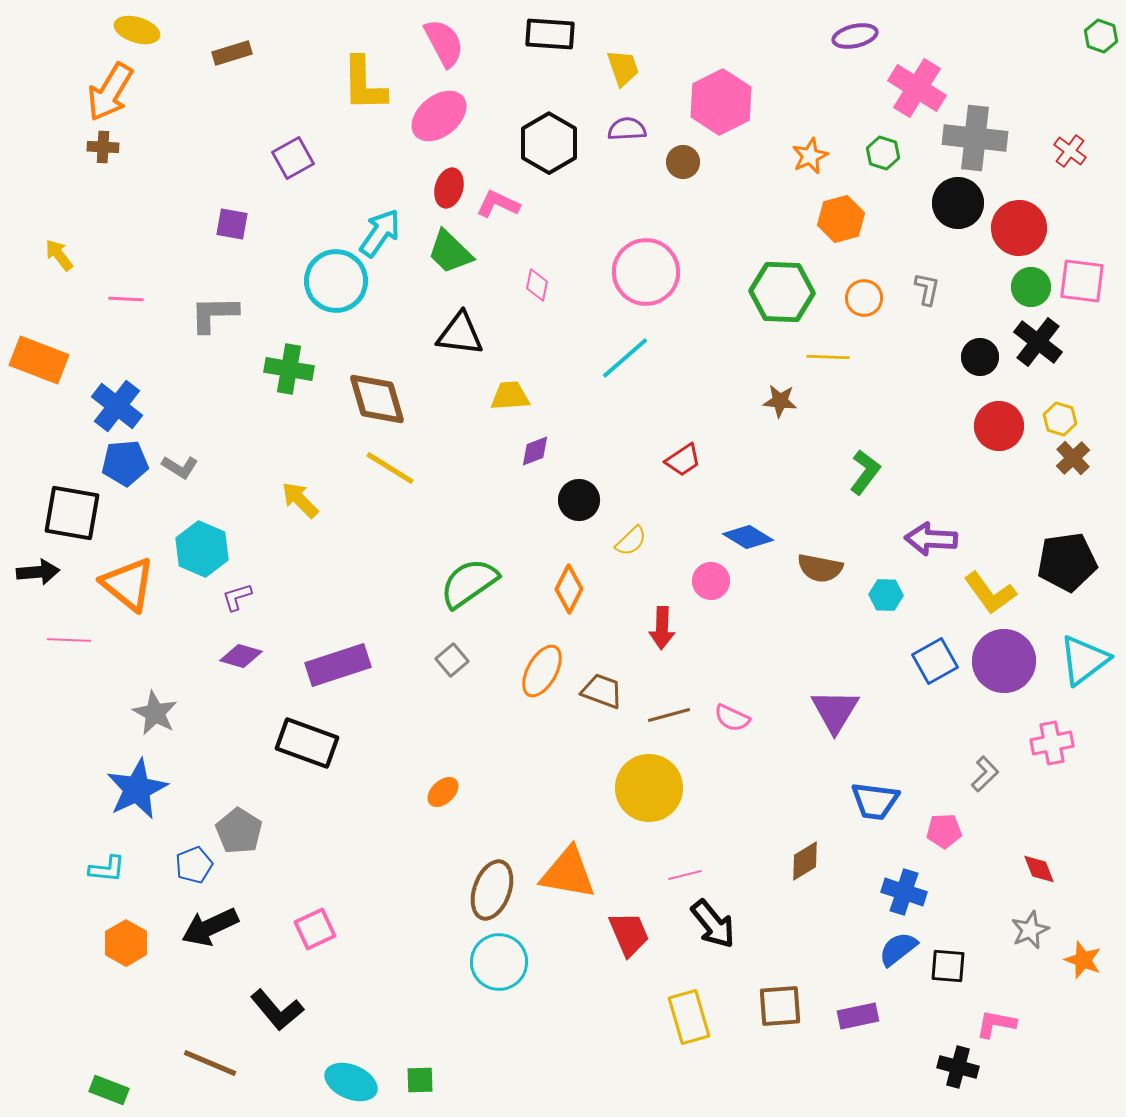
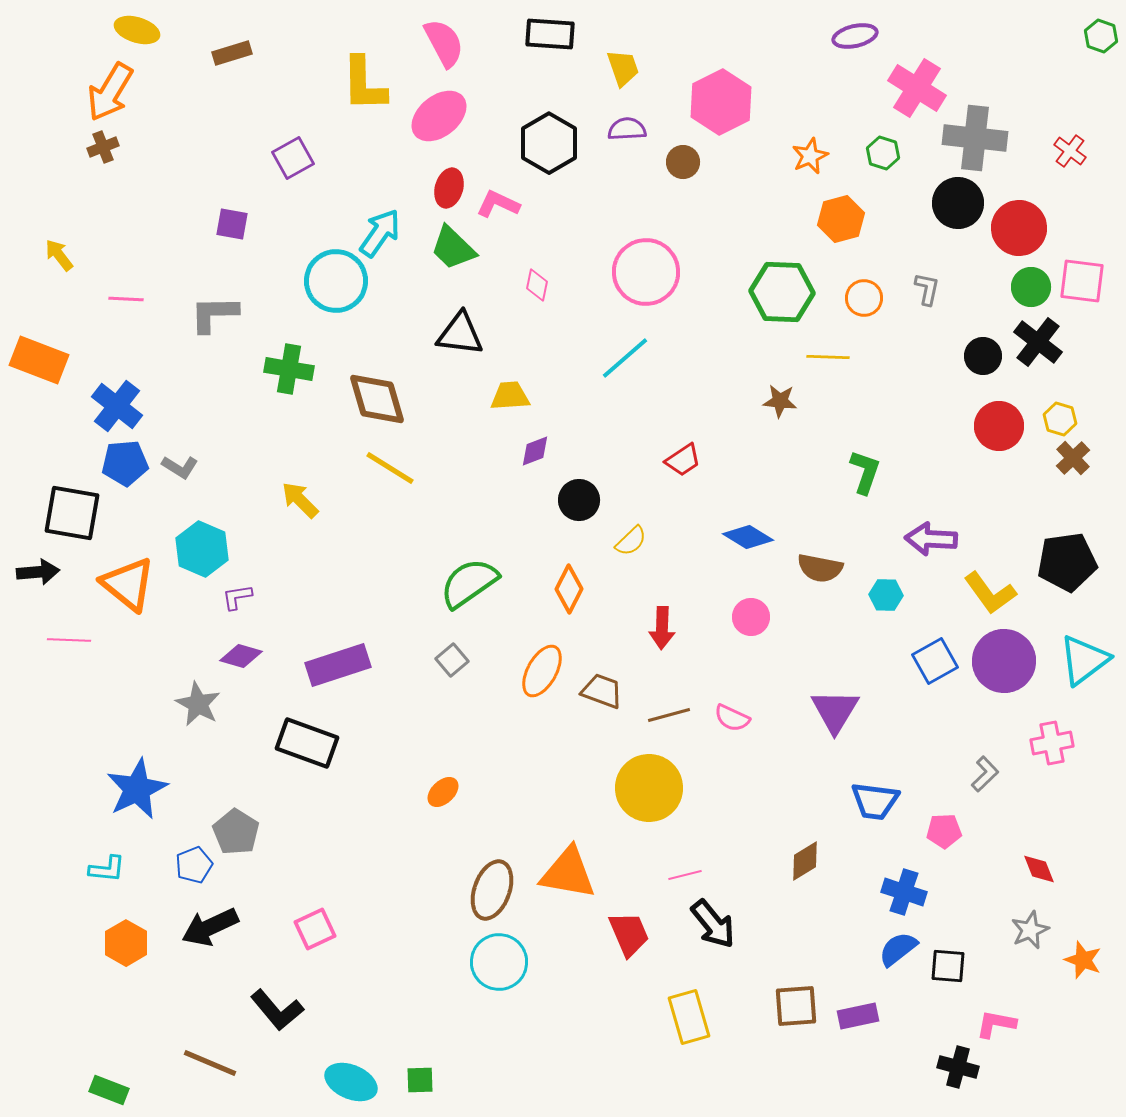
brown cross at (103, 147): rotated 24 degrees counterclockwise
green trapezoid at (450, 252): moved 3 px right, 4 px up
black circle at (980, 357): moved 3 px right, 1 px up
green L-shape at (865, 472): rotated 18 degrees counterclockwise
pink circle at (711, 581): moved 40 px right, 36 px down
purple L-shape at (237, 597): rotated 8 degrees clockwise
gray star at (155, 713): moved 43 px right, 9 px up
gray pentagon at (239, 831): moved 3 px left, 1 px down
brown square at (780, 1006): moved 16 px right
